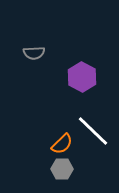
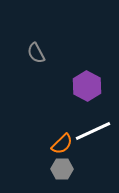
gray semicircle: moved 2 px right; rotated 65 degrees clockwise
purple hexagon: moved 5 px right, 9 px down
white line: rotated 69 degrees counterclockwise
